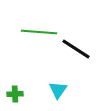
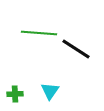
green line: moved 1 px down
cyan triangle: moved 8 px left, 1 px down
